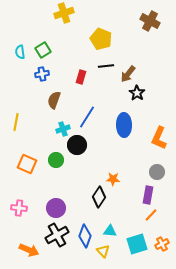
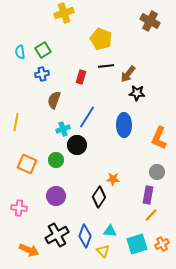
black star: rotated 28 degrees counterclockwise
purple circle: moved 12 px up
